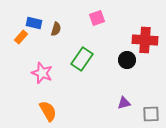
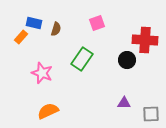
pink square: moved 5 px down
purple triangle: rotated 16 degrees clockwise
orange semicircle: rotated 85 degrees counterclockwise
